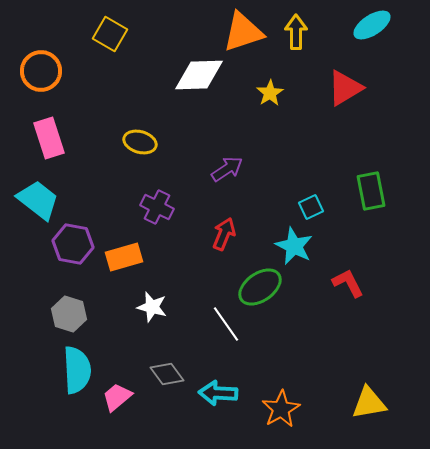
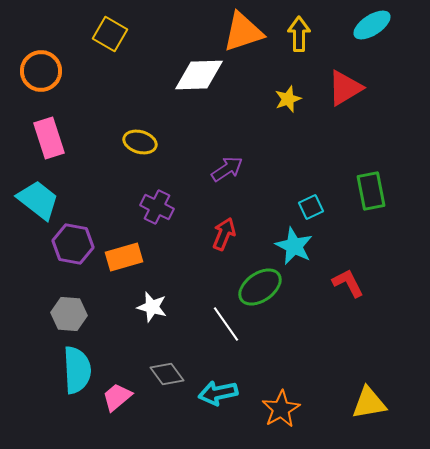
yellow arrow: moved 3 px right, 2 px down
yellow star: moved 18 px right, 6 px down; rotated 12 degrees clockwise
gray hexagon: rotated 12 degrees counterclockwise
cyan arrow: rotated 15 degrees counterclockwise
